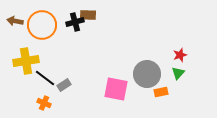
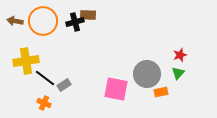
orange circle: moved 1 px right, 4 px up
